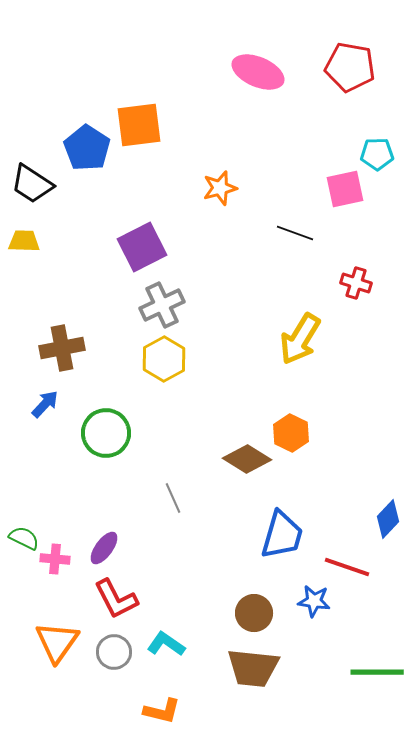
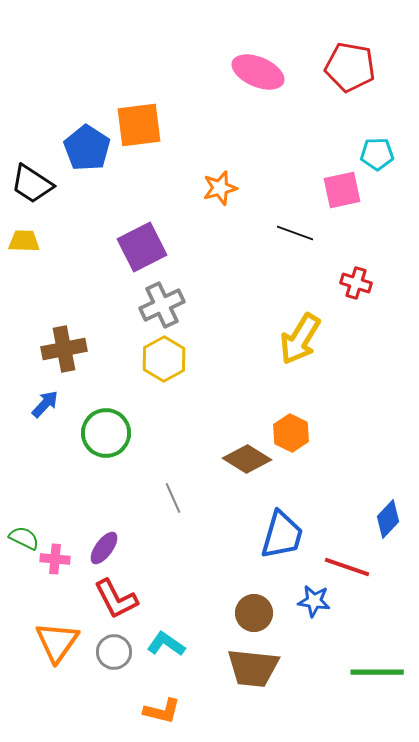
pink square: moved 3 px left, 1 px down
brown cross: moved 2 px right, 1 px down
